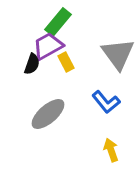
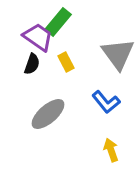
purple trapezoid: moved 10 px left, 9 px up; rotated 64 degrees clockwise
